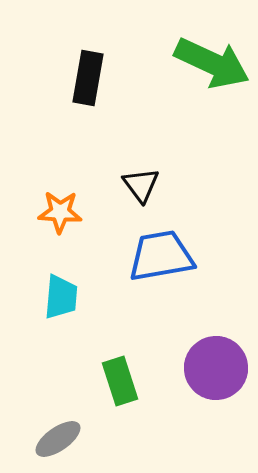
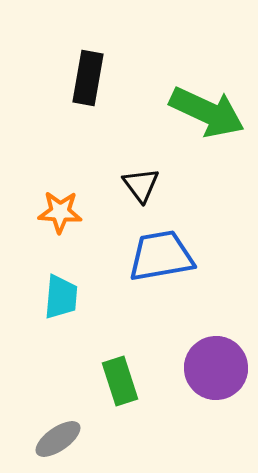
green arrow: moved 5 px left, 49 px down
